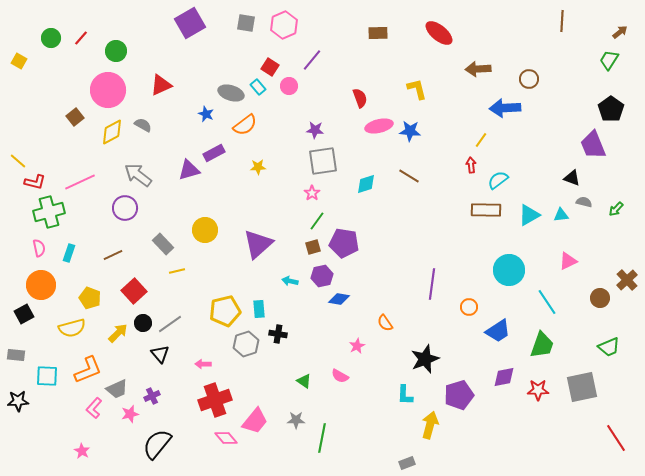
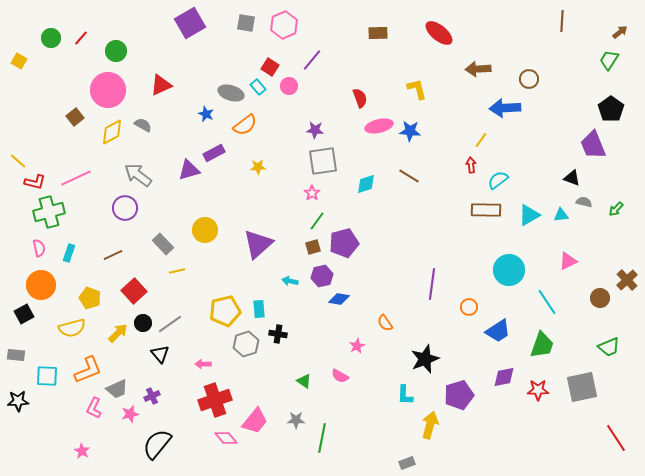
pink line at (80, 182): moved 4 px left, 4 px up
purple pentagon at (344, 243): rotated 24 degrees counterclockwise
pink L-shape at (94, 408): rotated 15 degrees counterclockwise
